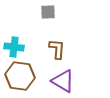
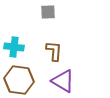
brown L-shape: moved 3 px left, 2 px down
brown hexagon: moved 1 px left, 4 px down
